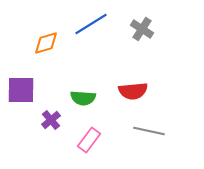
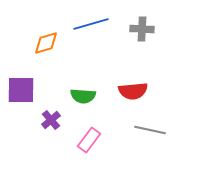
blue line: rotated 16 degrees clockwise
gray cross: rotated 30 degrees counterclockwise
green semicircle: moved 2 px up
gray line: moved 1 px right, 1 px up
